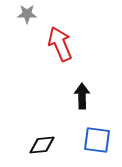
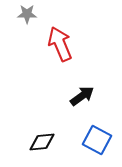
black arrow: rotated 55 degrees clockwise
blue square: rotated 20 degrees clockwise
black diamond: moved 3 px up
